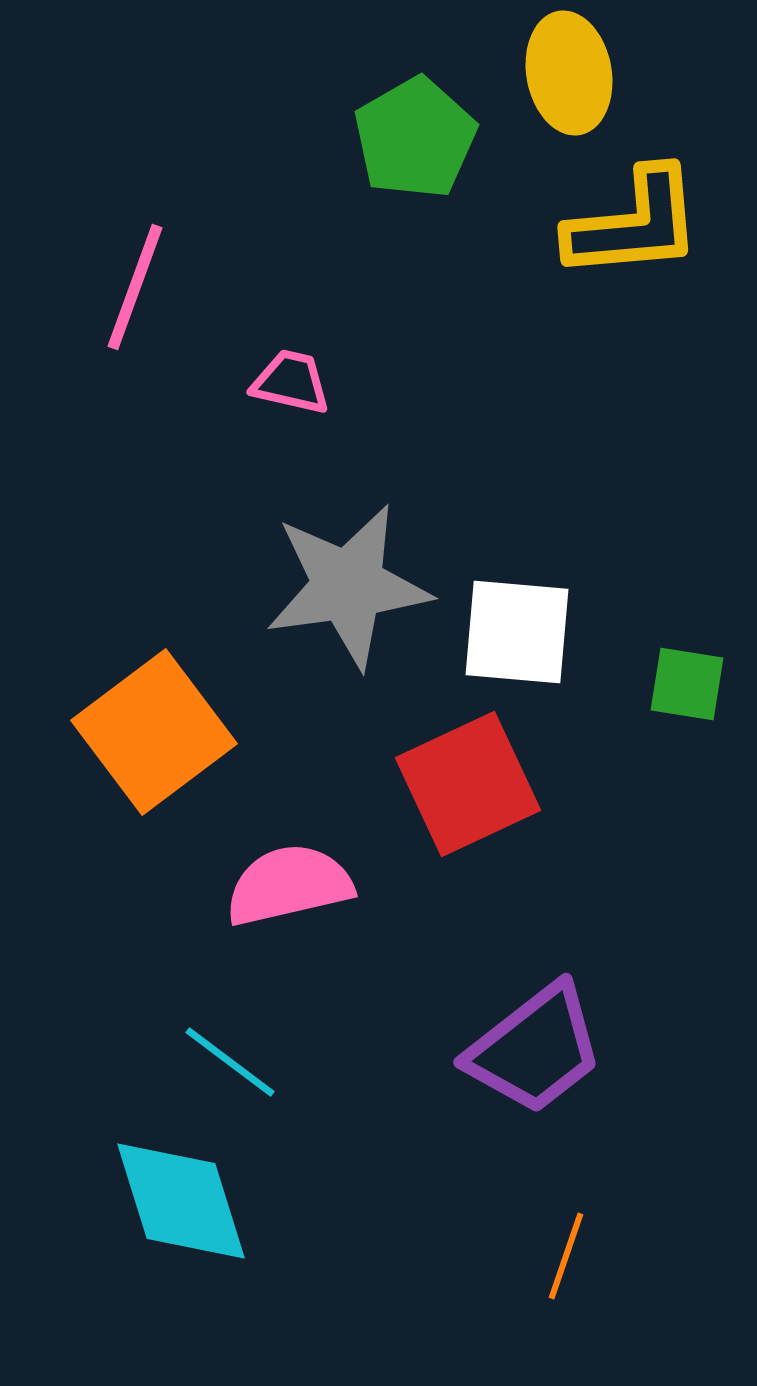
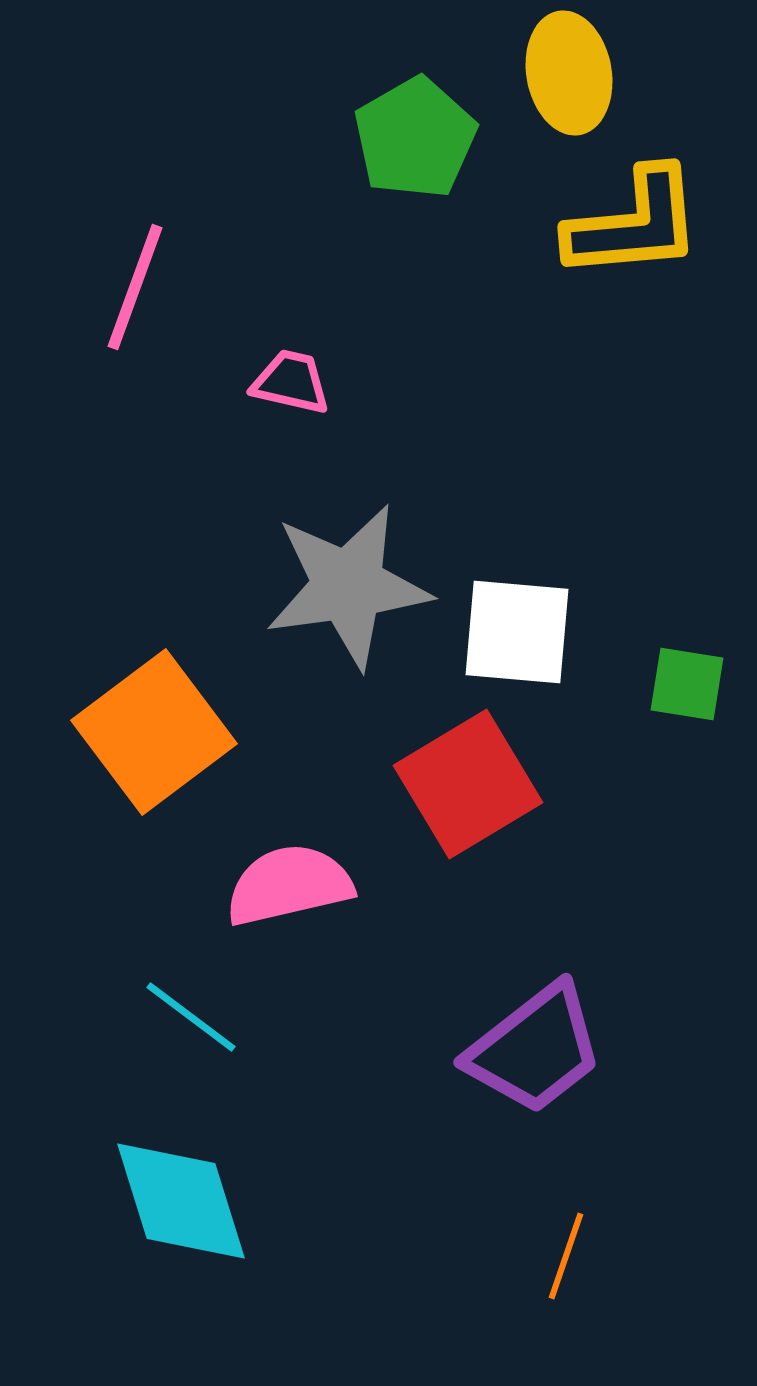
red square: rotated 6 degrees counterclockwise
cyan line: moved 39 px left, 45 px up
